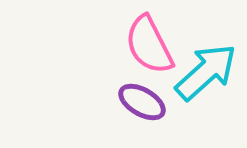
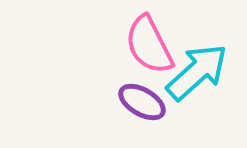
cyan arrow: moved 9 px left
